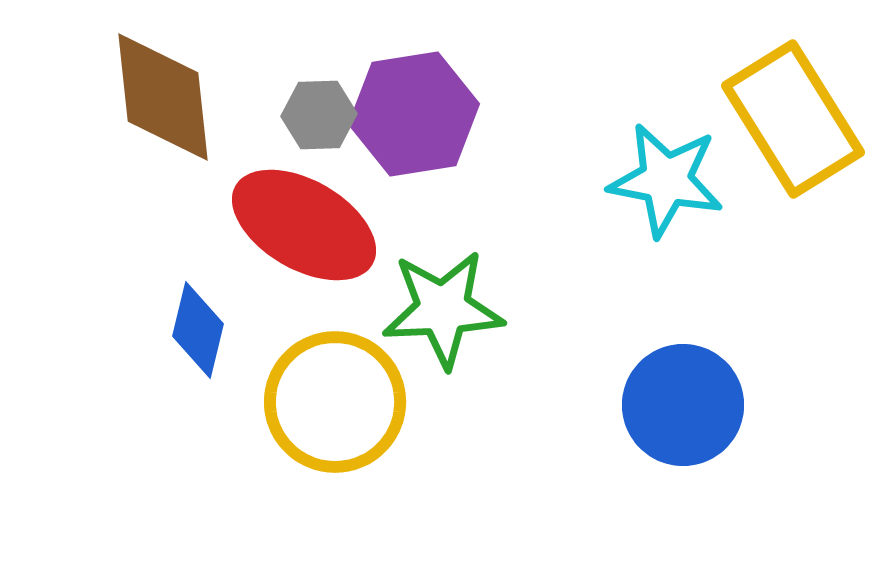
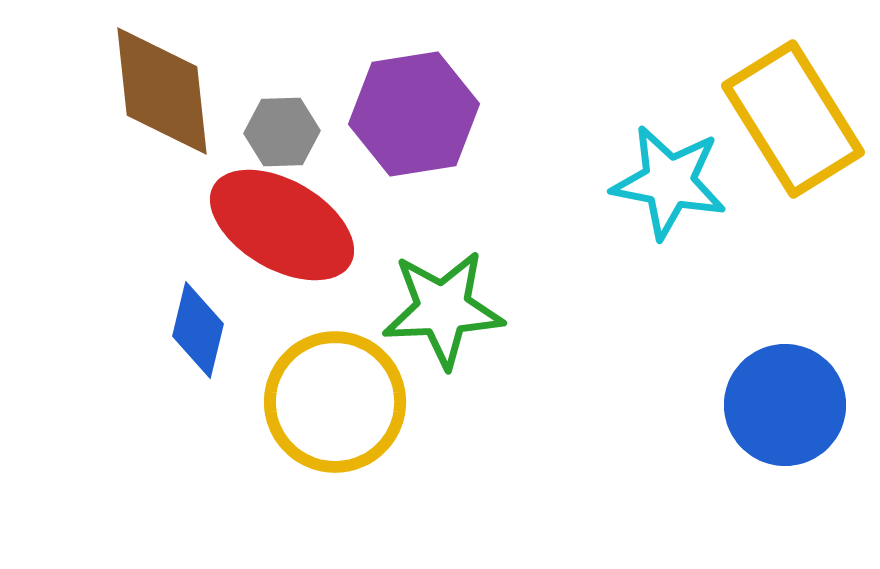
brown diamond: moved 1 px left, 6 px up
gray hexagon: moved 37 px left, 17 px down
cyan star: moved 3 px right, 2 px down
red ellipse: moved 22 px left
blue circle: moved 102 px right
